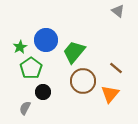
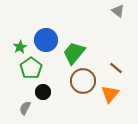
green trapezoid: moved 1 px down
